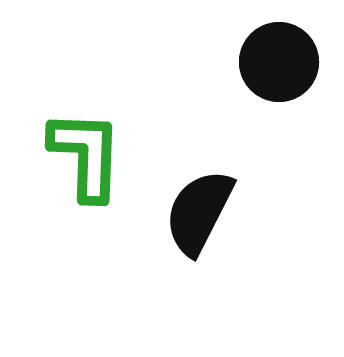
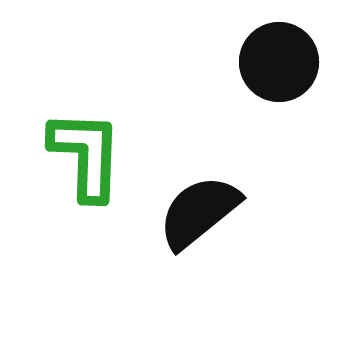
black semicircle: rotated 24 degrees clockwise
